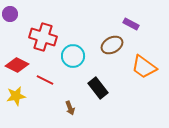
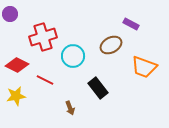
red cross: rotated 36 degrees counterclockwise
brown ellipse: moved 1 px left
orange trapezoid: rotated 16 degrees counterclockwise
